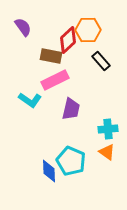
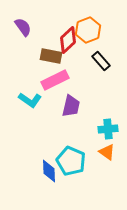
orange hexagon: rotated 20 degrees counterclockwise
purple trapezoid: moved 3 px up
